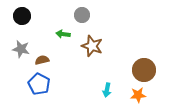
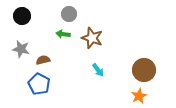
gray circle: moved 13 px left, 1 px up
brown star: moved 8 px up
brown semicircle: moved 1 px right
cyan arrow: moved 9 px left, 20 px up; rotated 48 degrees counterclockwise
orange star: moved 1 px right, 1 px down; rotated 21 degrees counterclockwise
